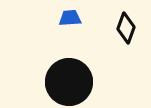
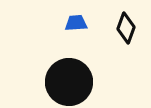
blue trapezoid: moved 6 px right, 5 px down
